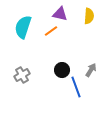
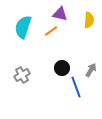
yellow semicircle: moved 4 px down
black circle: moved 2 px up
